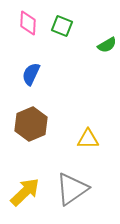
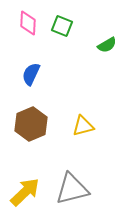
yellow triangle: moved 5 px left, 13 px up; rotated 15 degrees counterclockwise
gray triangle: rotated 21 degrees clockwise
